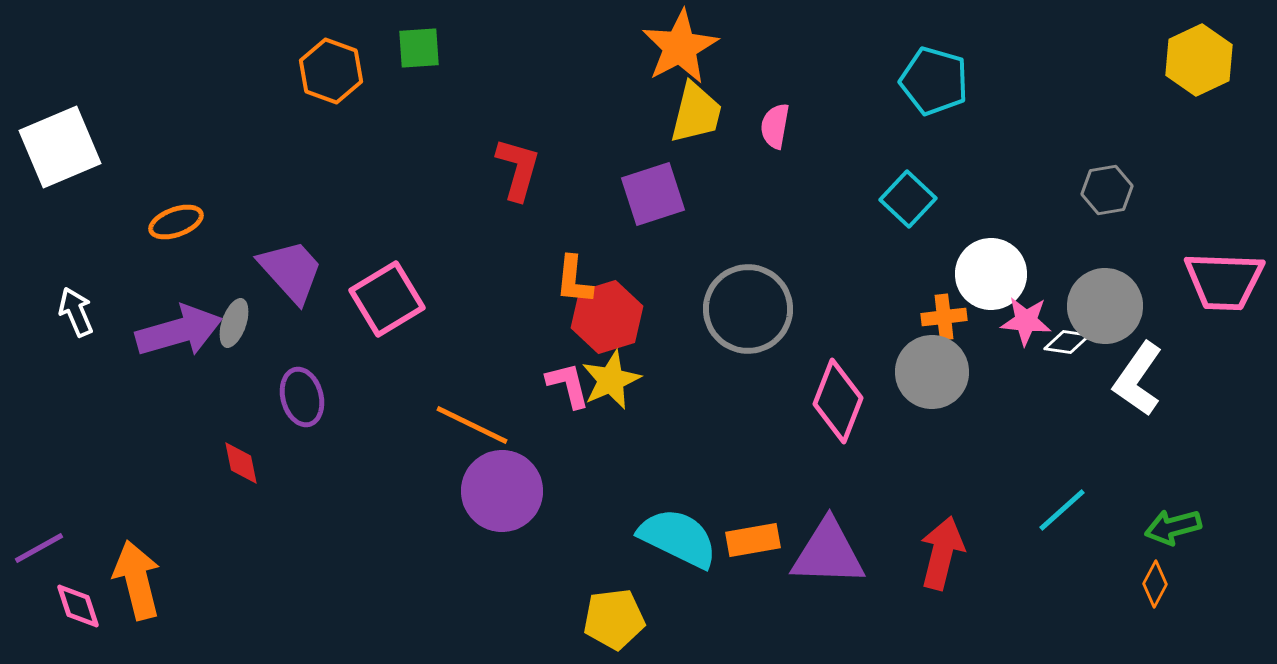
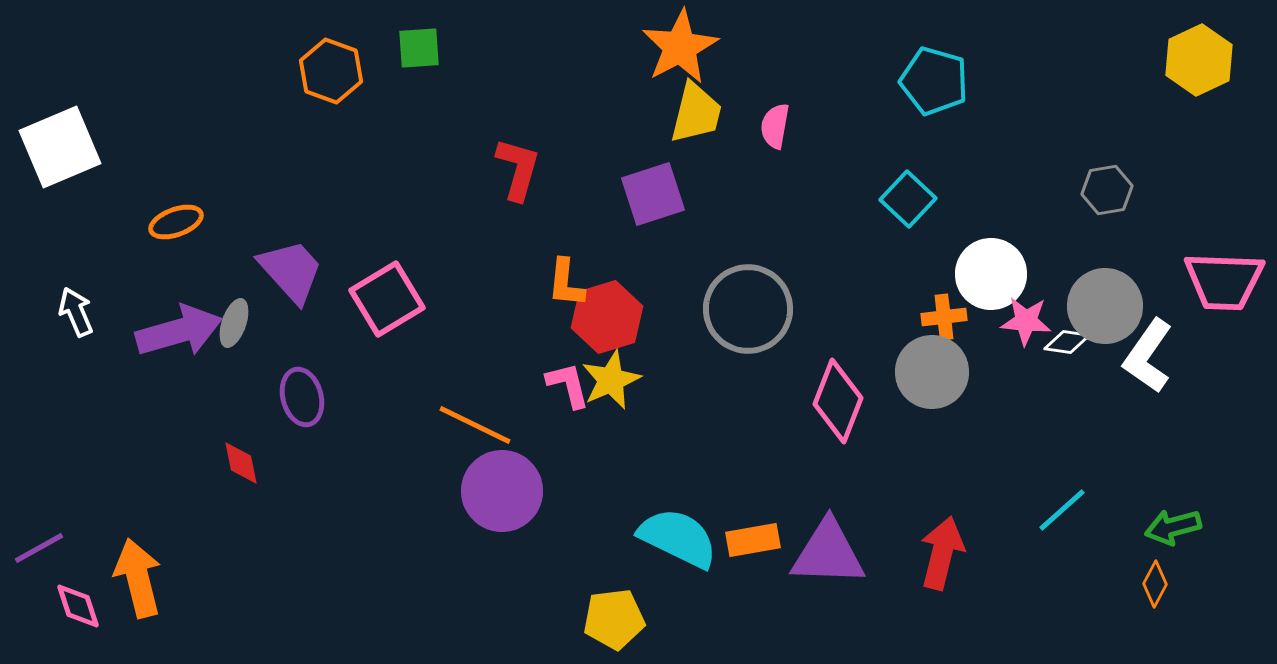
orange L-shape at (574, 280): moved 8 px left, 3 px down
white L-shape at (1138, 379): moved 10 px right, 23 px up
orange line at (472, 425): moved 3 px right
orange arrow at (137, 580): moved 1 px right, 2 px up
